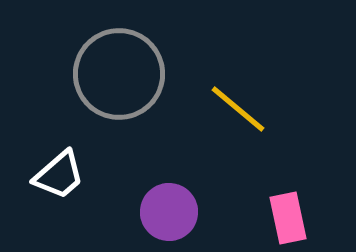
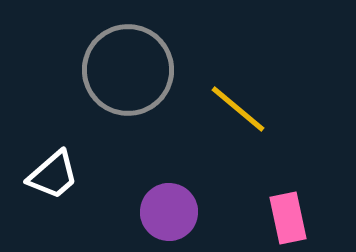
gray circle: moved 9 px right, 4 px up
white trapezoid: moved 6 px left
